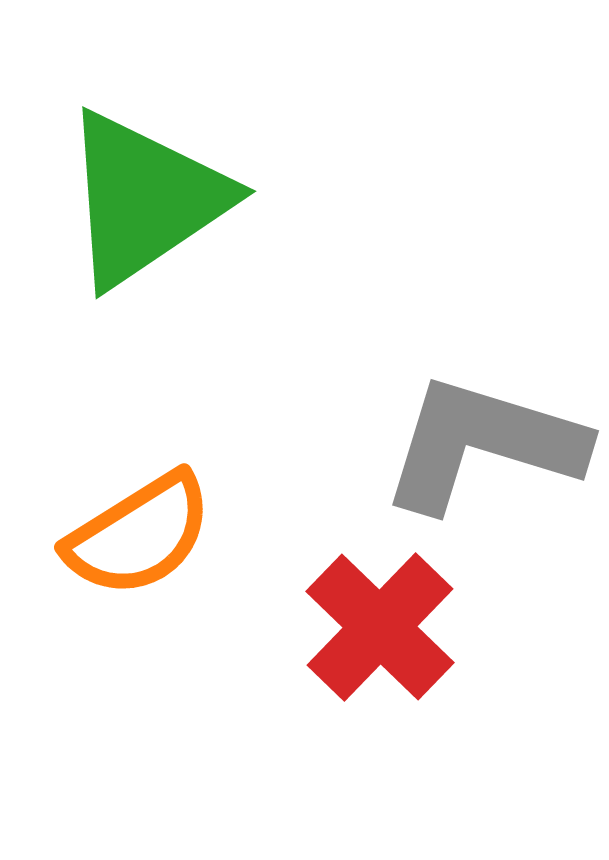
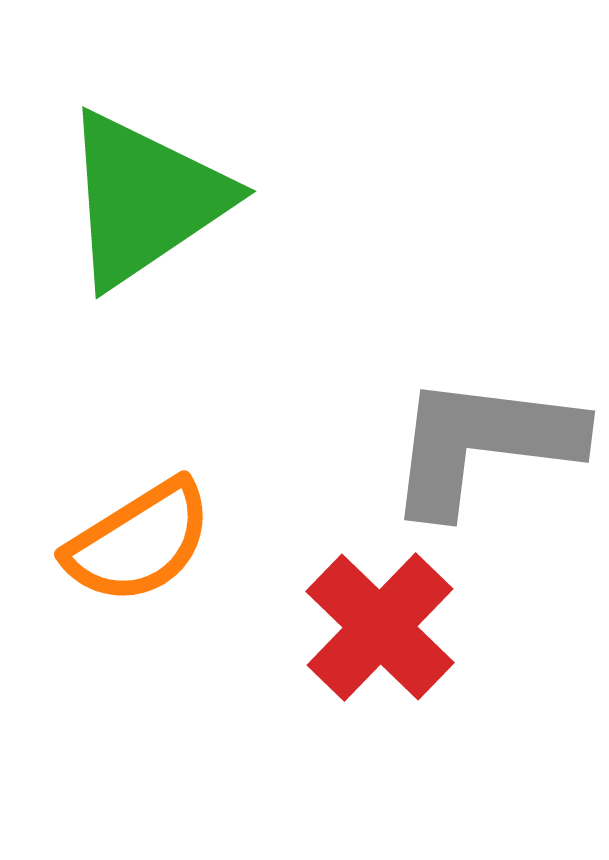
gray L-shape: rotated 10 degrees counterclockwise
orange semicircle: moved 7 px down
